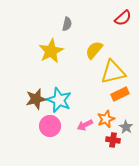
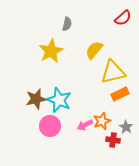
orange star: moved 4 px left, 2 px down
